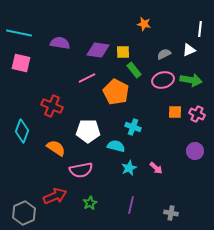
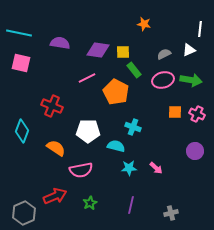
cyan star: rotated 21 degrees clockwise
gray cross: rotated 24 degrees counterclockwise
